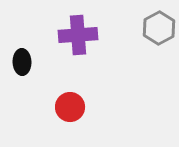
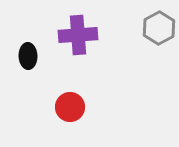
black ellipse: moved 6 px right, 6 px up
